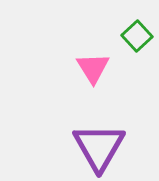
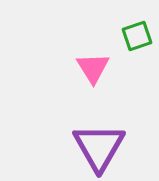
green square: rotated 24 degrees clockwise
